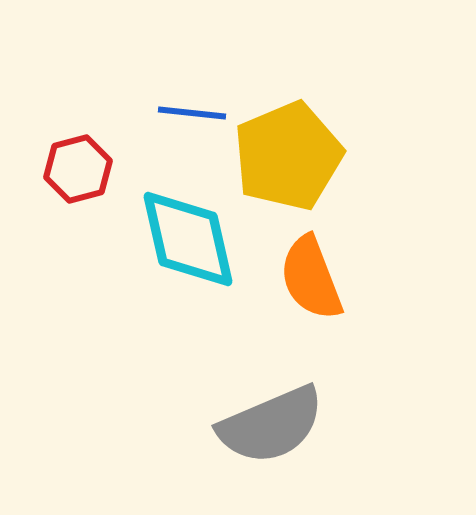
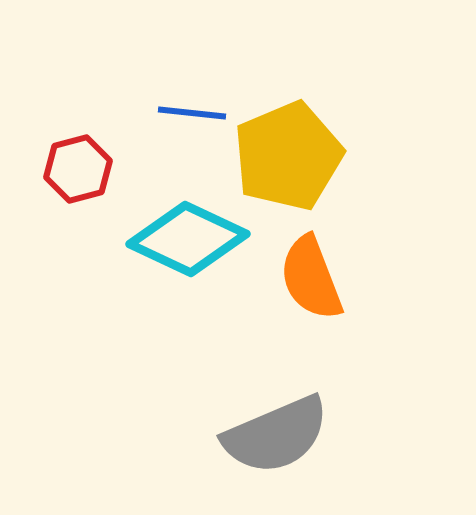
cyan diamond: rotated 52 degrees counterclockwise
gray semicircle: moved 5 px right, 10 px down
